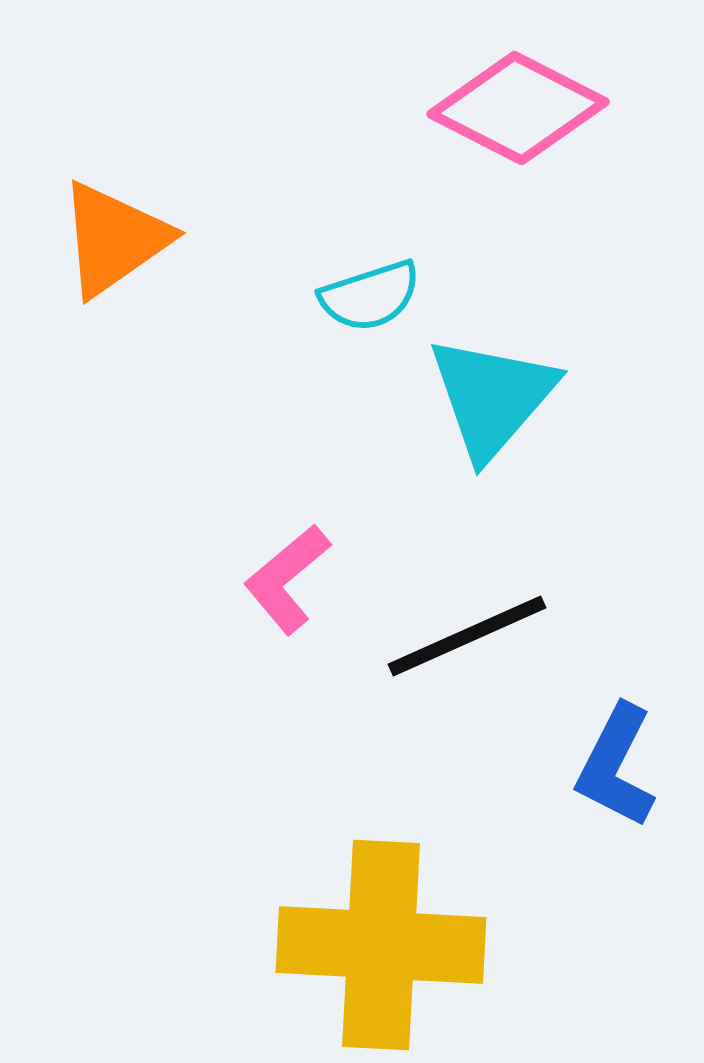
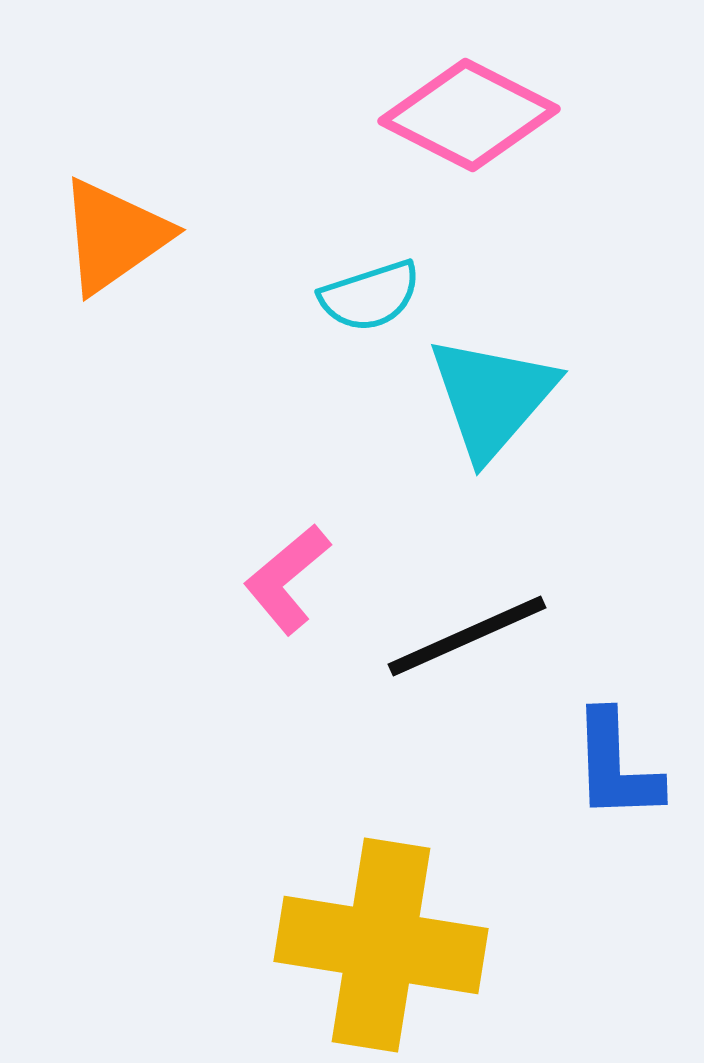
pink diamond: moved 49 px left, 7 px down
orange triangle: moved 3 px up
blue L-shape: rotated 29 degrees counterclockwise
yellow cross: rotated 6 degrees clockwise
